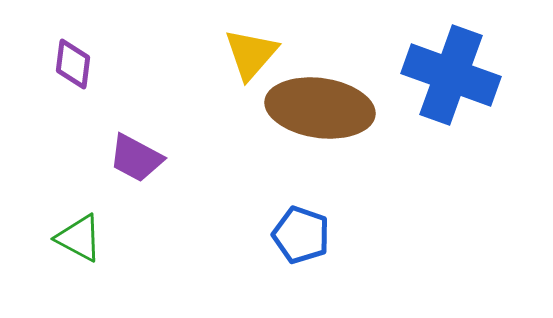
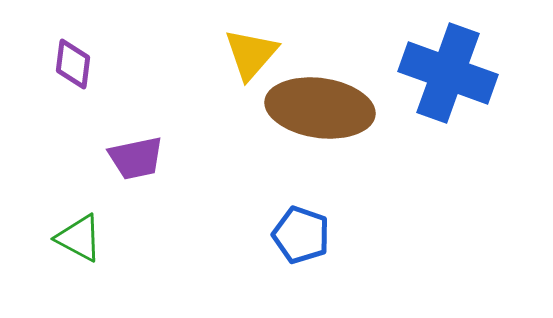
blue cross: moved 3 px left, 2 px up
purple trapezoid: rotated 40 degrees counterclockwise
